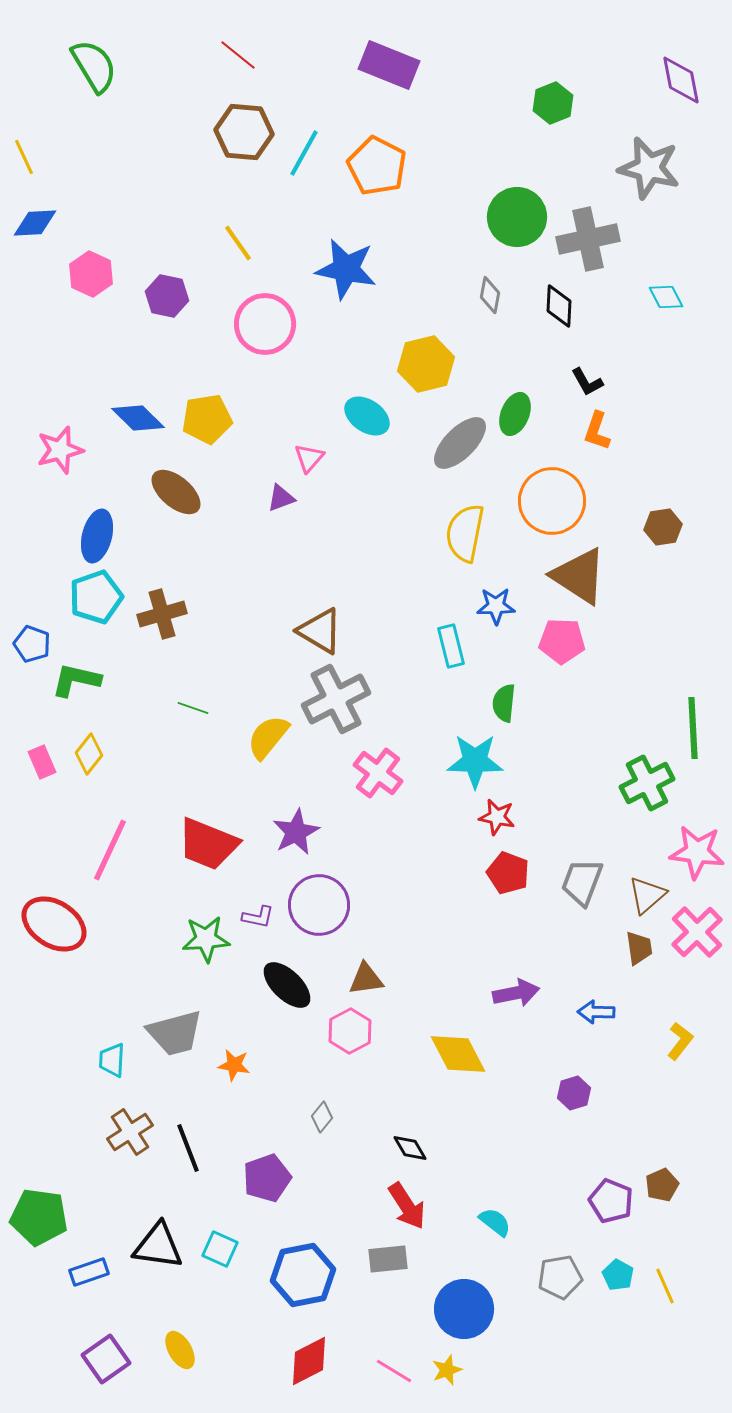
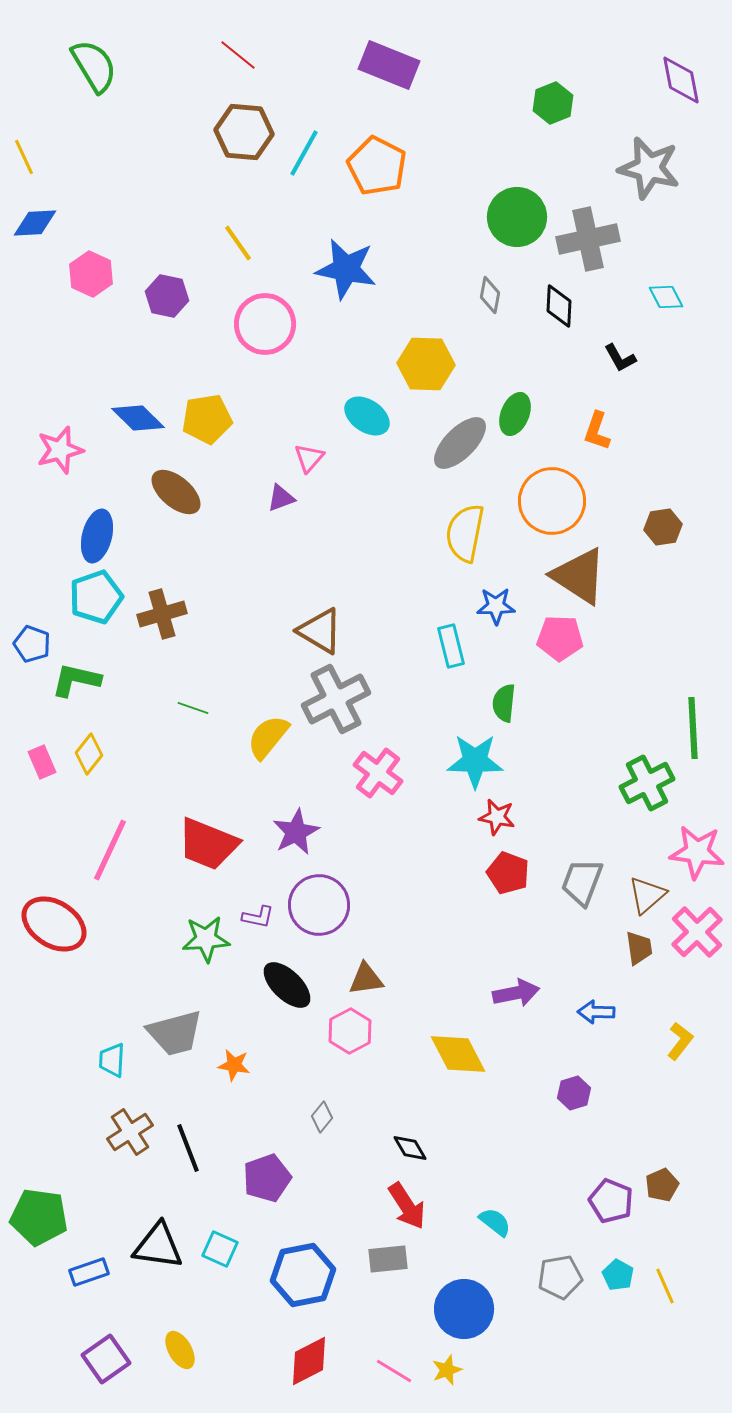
yellow hexagon at (426, 364): rotated 16 degrees clockwise
black L-shape at (587, 382): moved 33 px right, 24 px up
pink pentagon at (562, 641): moved 2 px left, 3 px up
